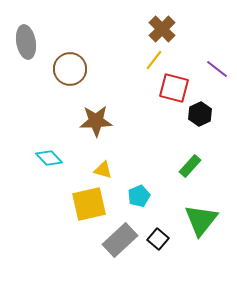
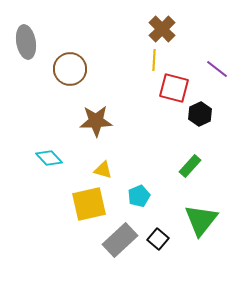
yellow line: rotated 35 degrees counterclockwise
